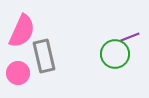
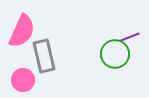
pink circle: moved 5 px right, 7 px down
